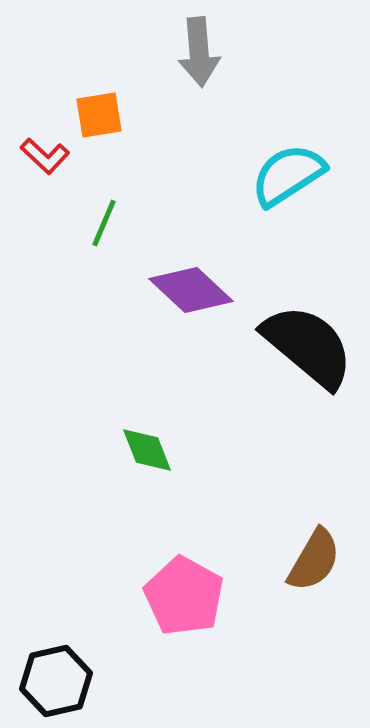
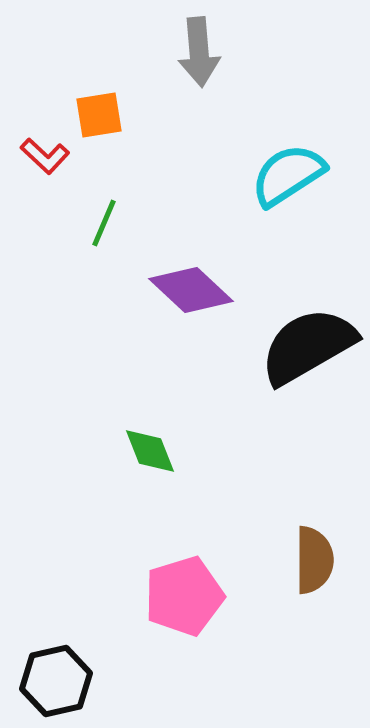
black semicircle: rotated 70 degrees counterclockwise
green diamond: moved 3 px right, 1 px down
brown semicircle: rotated 30 degrees counterclockwise
pink pentagon: rotated 26 degrees clockwise
